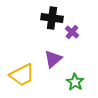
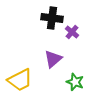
yellow trapezoid: moved 2 px left, 5 px down
green star: rotated 12 degrees counterclockwise
